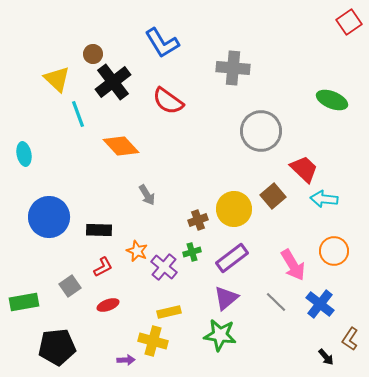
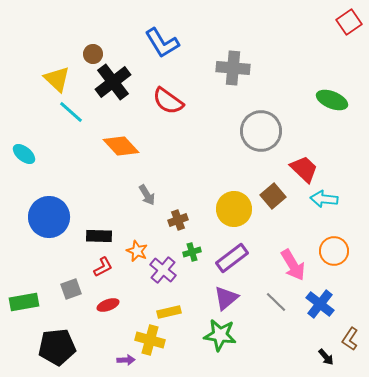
cyan line: moved 7 px left, 2 px up; rotated 28 degrees counterclockwise
cyan ellipse: rotated 40 degrees counterclockwise
brown cross: moved 20 px left
black rectangle: moved 6 px down
purple cross: moved 1 px left, 3 px down
gray square: moved 1 px right, 3 px down; rotated 15 degrees clockwise
yellow cross: moved 3 px left, 1 px up
